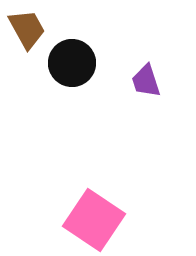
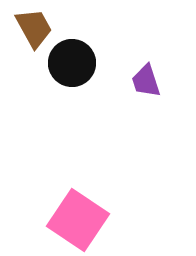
brown trapezoid: moved 7 px right, 1 px up
pink square: moved 16 px left
